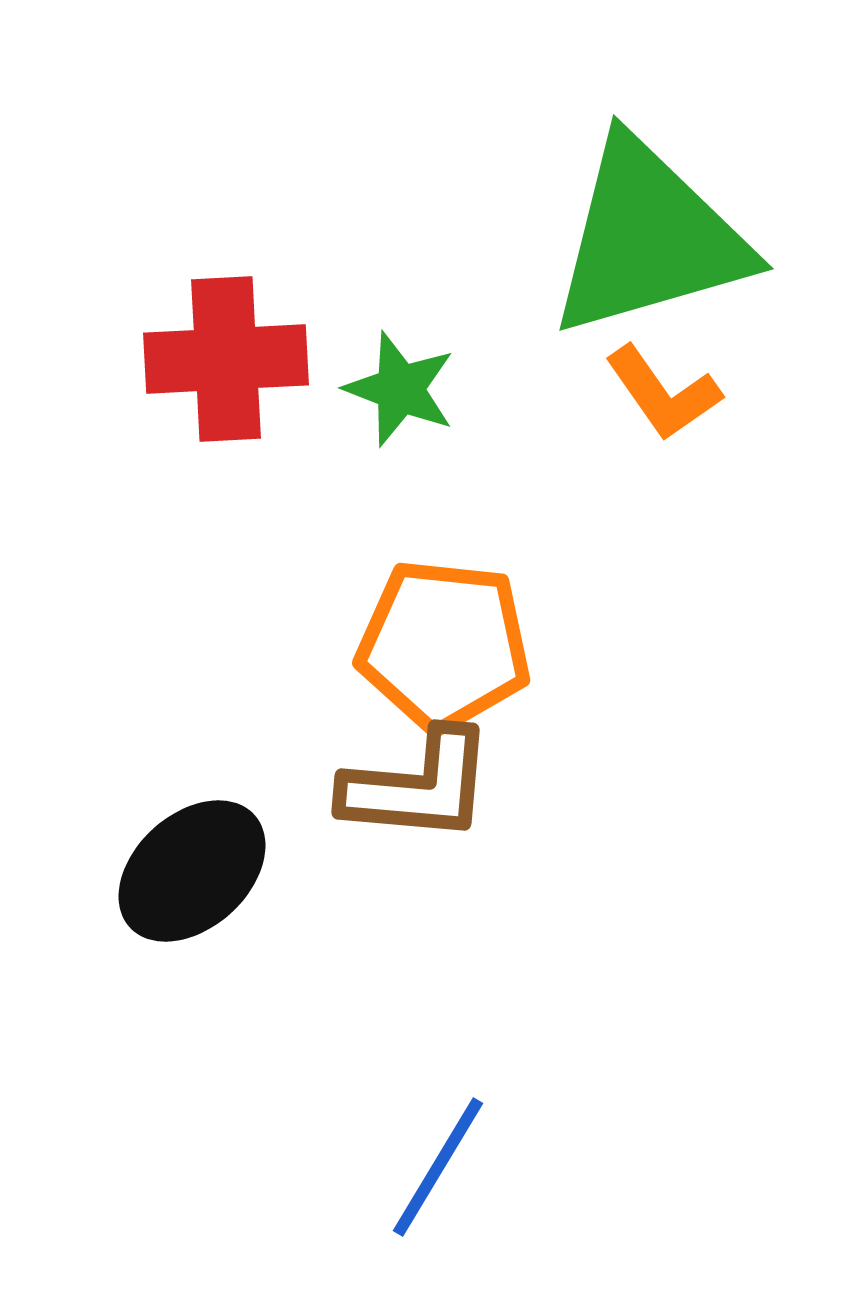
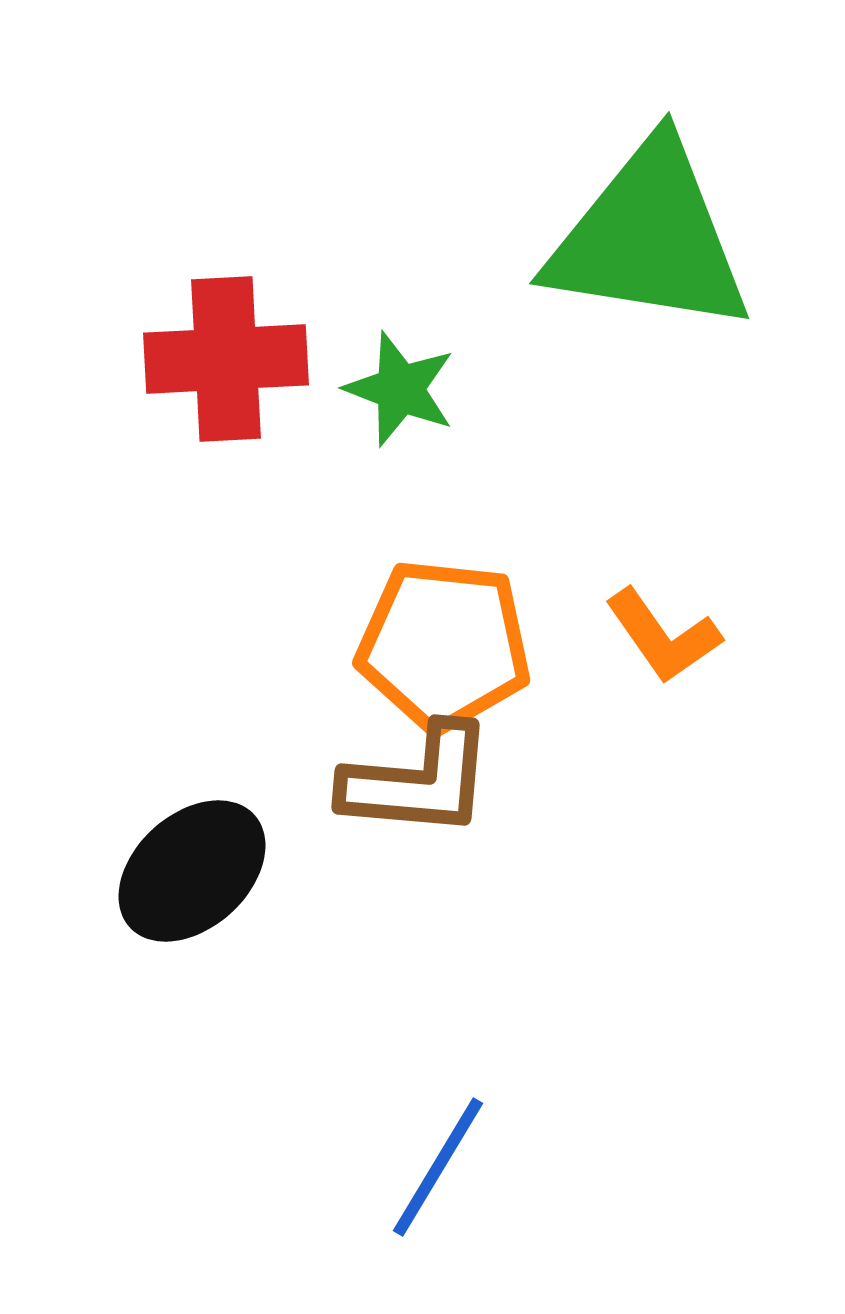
green triangle: rotated 25 degrees clockwise
orange L-shape: moved 243 px down
brown L-shape: moved 5 px up
